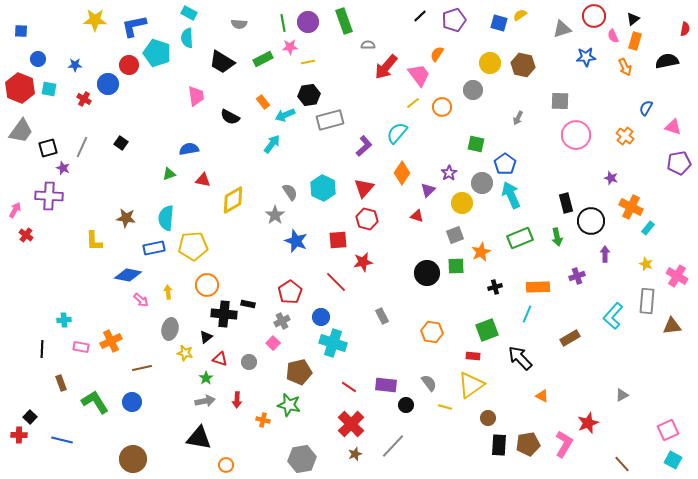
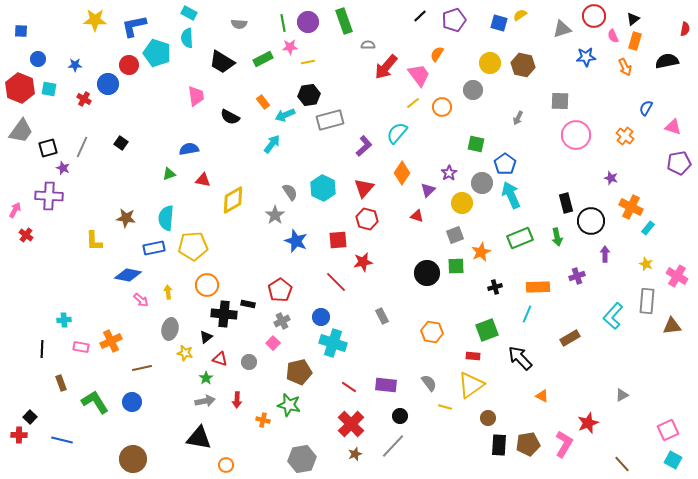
red pentagon at (290, 292): moved 10 px left, 2 px up
black circle at (406, 405): moved 6 px left, 11 px down
